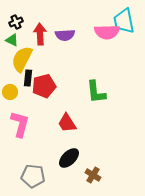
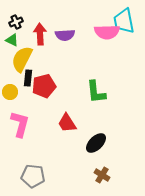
black ellipse: moved 27 px right, 15 px up
brown cross: moved 9 px right
